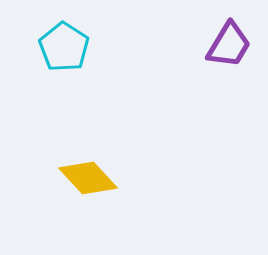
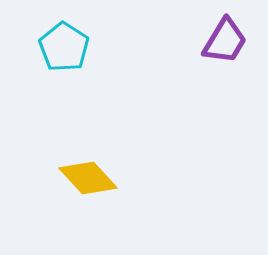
purple trapezoid: moved 4 px left, 4 px up
